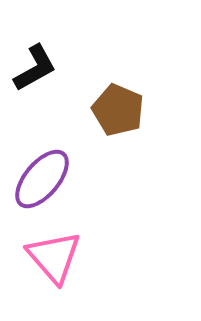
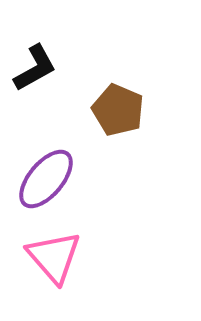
purple ellipse: moved 4 px right
